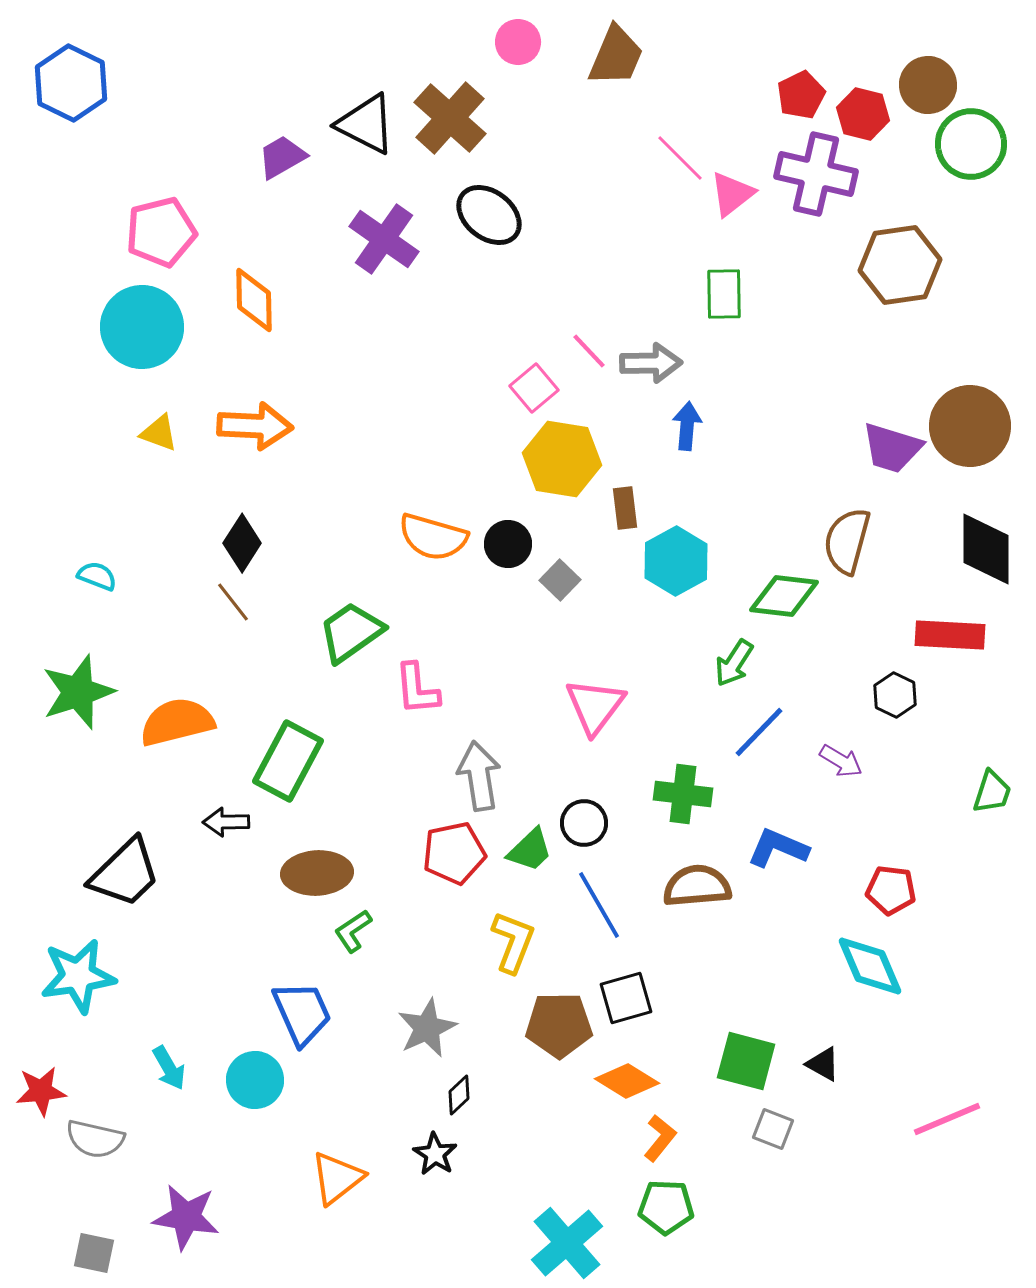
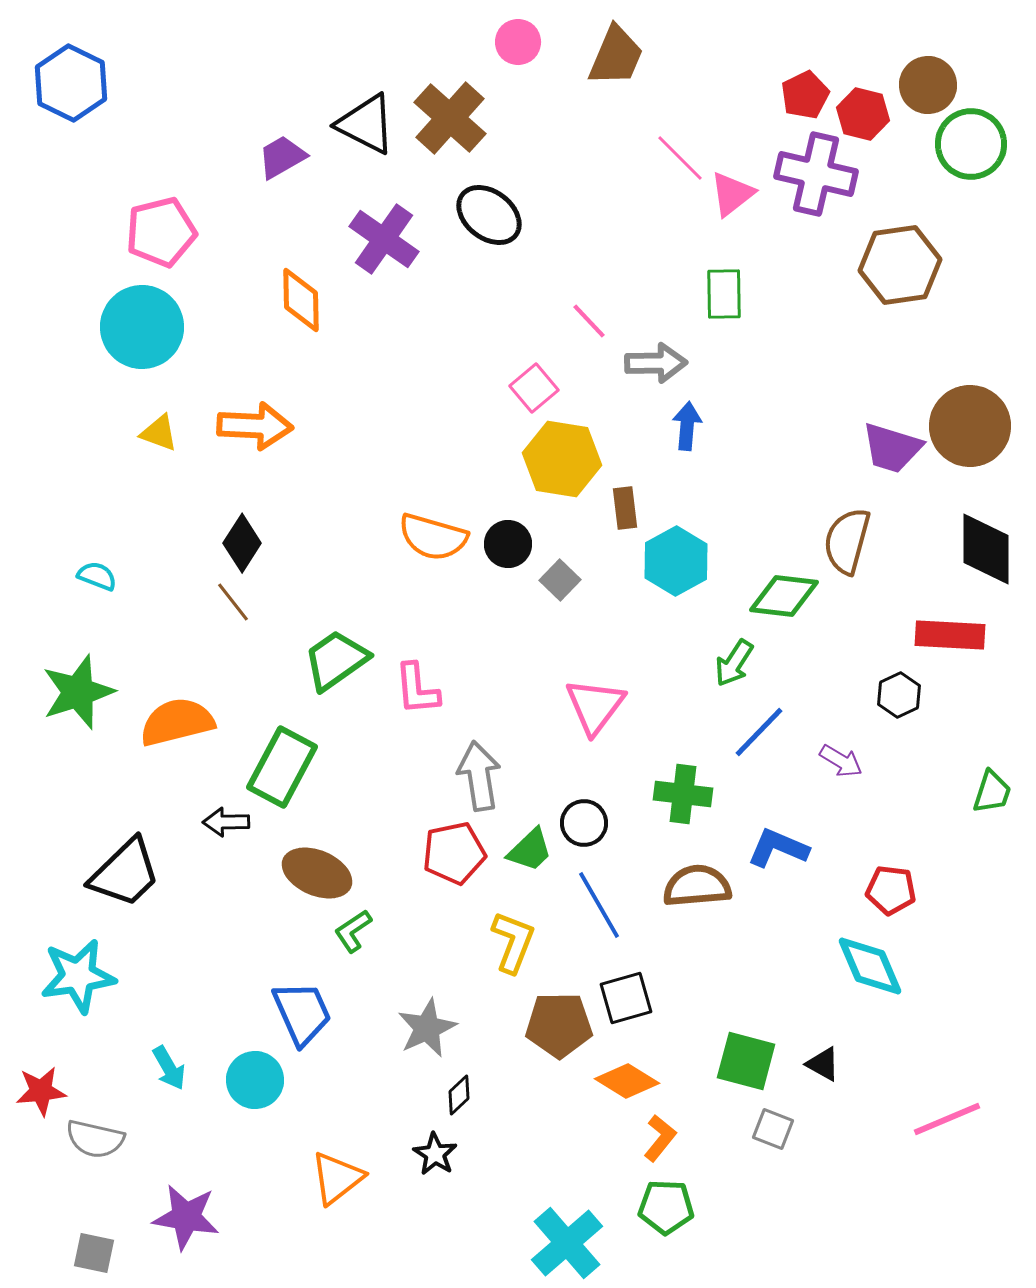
red pentagon at (801, 95): moved 4 px right
orange diamond at (254, 300): moved 47 px right
pink line at (589, 351): moved 30 px up
gray arrow at (651, 363): moved 5 px right
green trapezoid at (351, 632): moved 15 px left, 28 px down
black hexagon at (895, 695): moved 4 px right; rotated 9 degrees clockwise
green rectangle at (288, 761): moved 6 px left, 6 px down
brown ellipse at (317, 873): rotated 26 degrees clockwise
